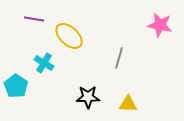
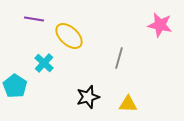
cyan cross: rotated 12 degrees clockwise
cyan pentagon: moved 1 px left
black star: rotated 15 degrees counterclockwise
